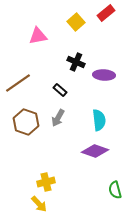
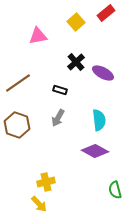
black cross: rotated 24 degrees clockwise
purple ellipse: moved 1 px left, 2 px up; rotated 25 degrees clockwise
black rectangle: rotated 24 degrees counterclockwise
brown hexagon: moved 9 px left, 3 px down
purple diamond: rotated 8 degrees clockwise
